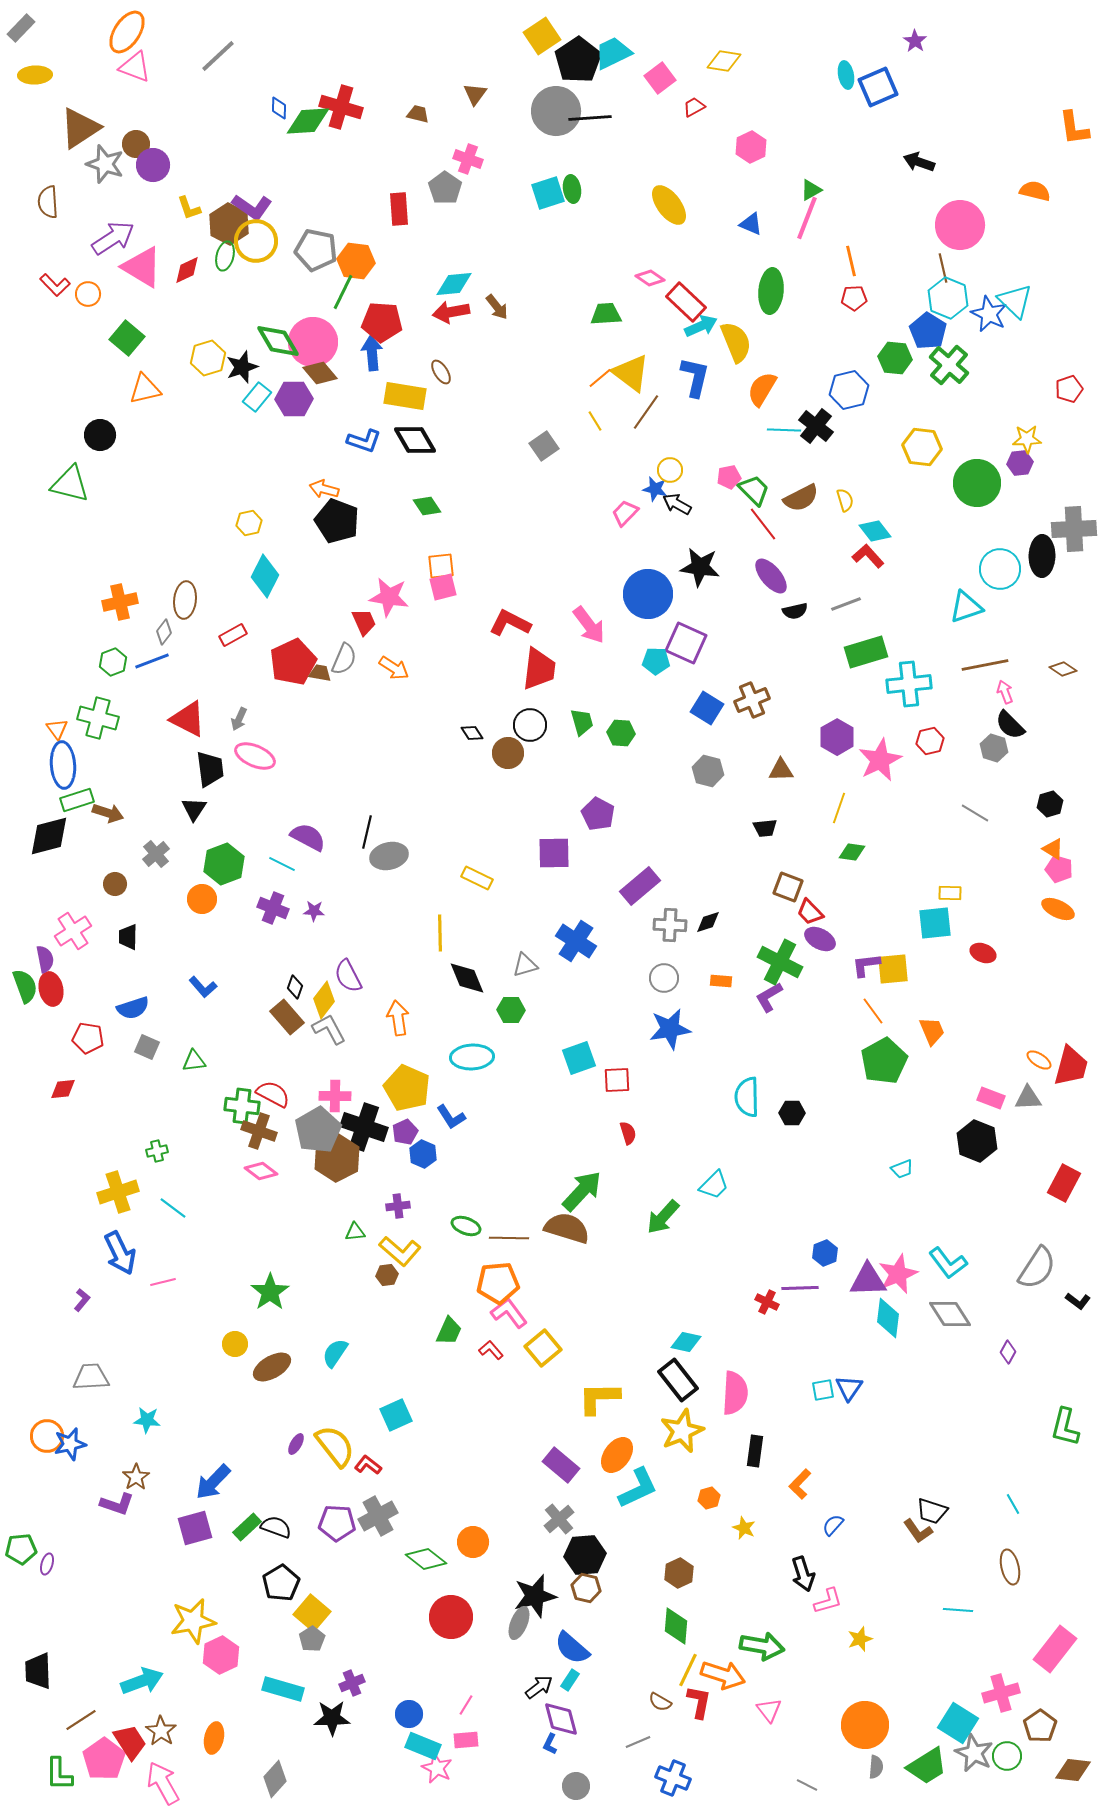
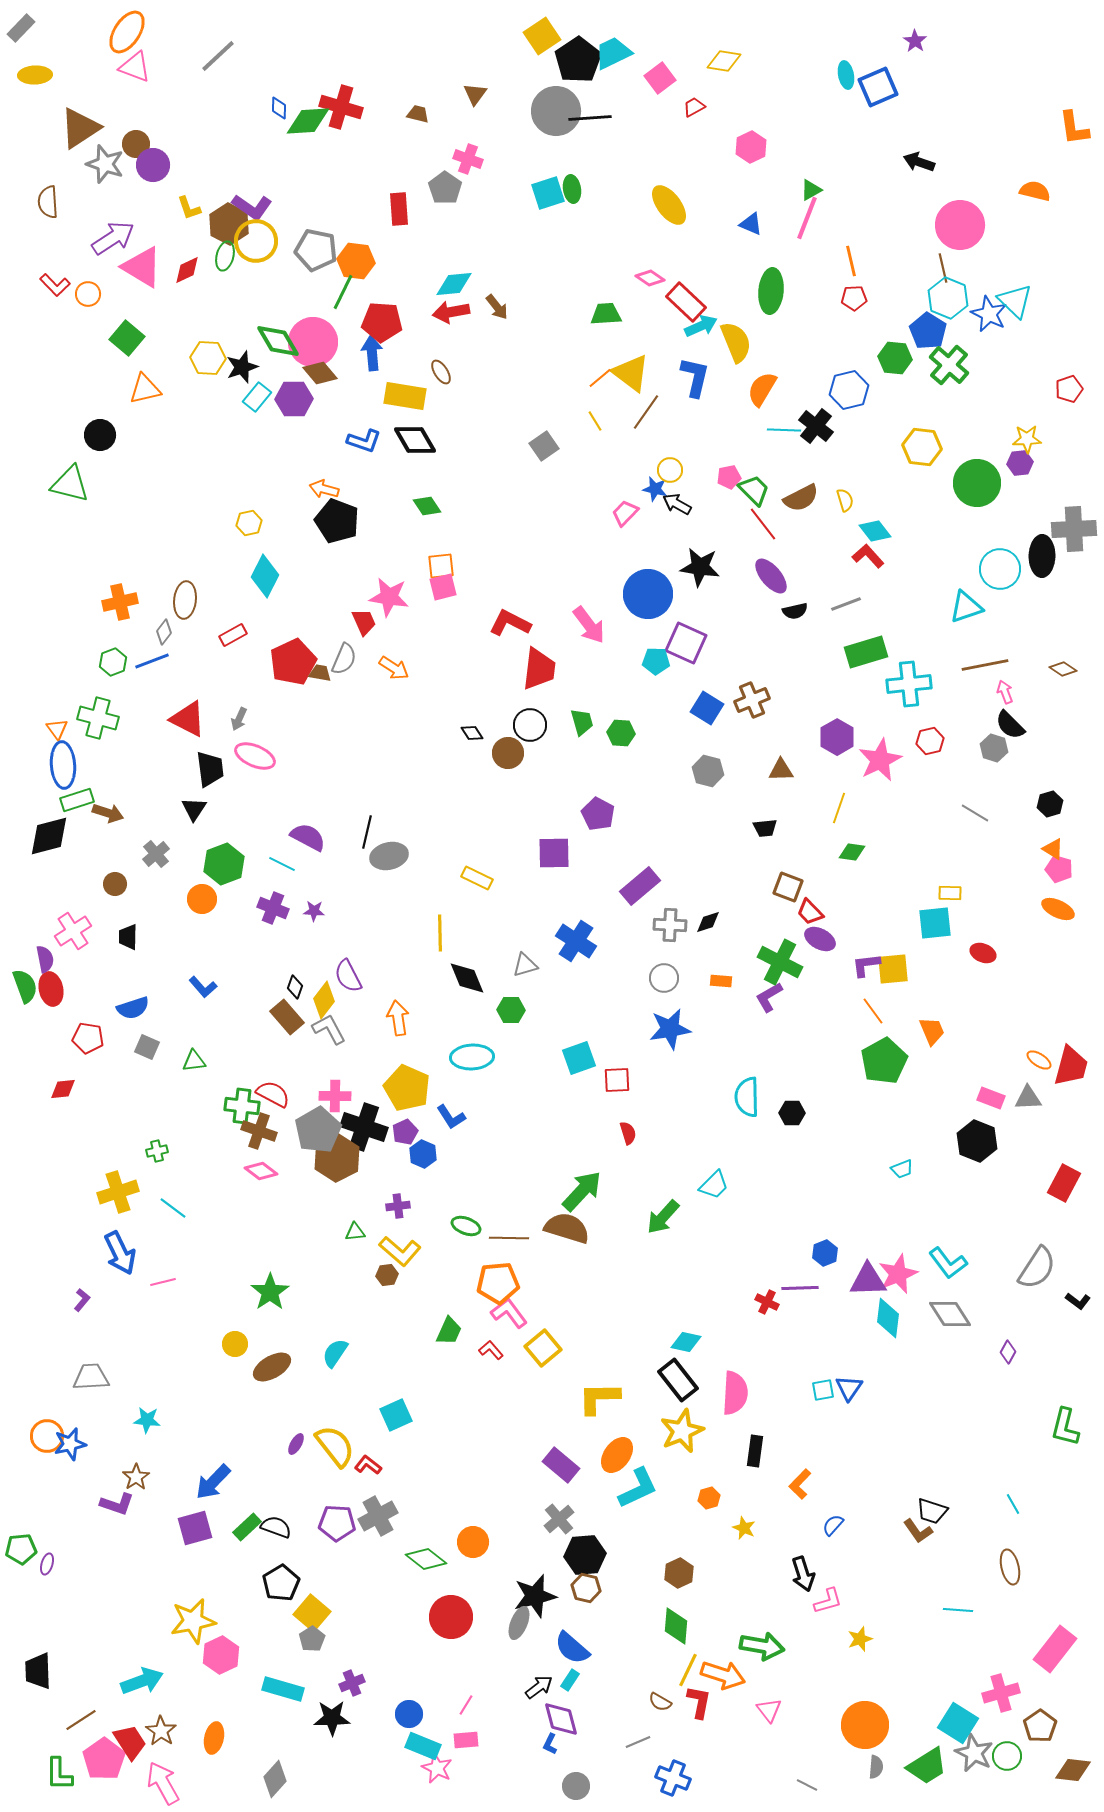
yellow hexagon at (208, 358): rotated 20 degrees clockwise
